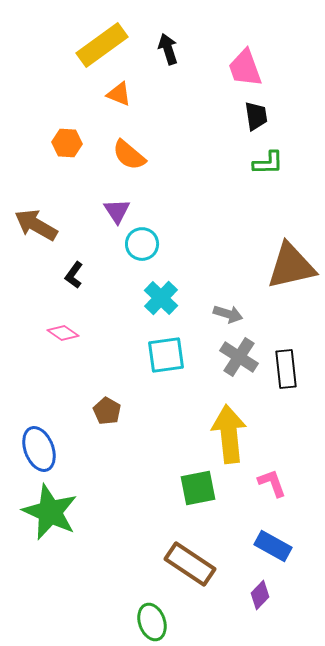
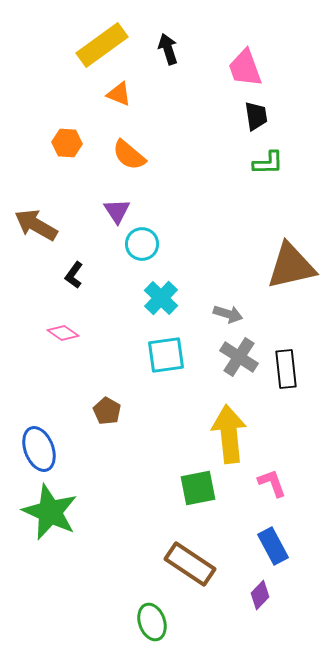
blue rectangle: rotated 33 degrees clockwise
